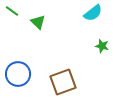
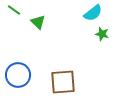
green line: moved 2 px right, 1 px up
green star: moved 12 px up
blue circle: moved 1 px down
brown square: rotated 16 degrees clockwise
